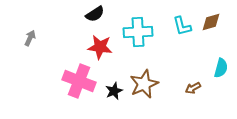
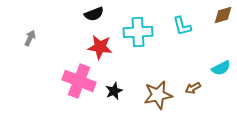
black semicircle: moved 1 px left; rotated 12 degrees clockwise
brown diamond: moved 12 px right, 7 px up
cyan semicircle: rotated 48 degrees clockwise
brown star: moved 14 px right, 11 px down; rotated 12 degrees clockwise
